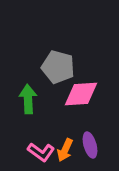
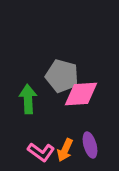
gray pentagon: moved 4 px right, 9 px down
